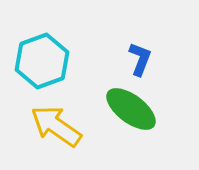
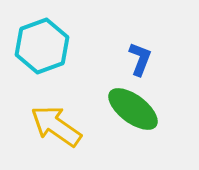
cyan hexagon: moved 15 px up
green ellipse: moved 2 px right
